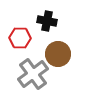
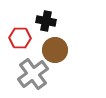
black cross: moved 1 px left
brown circle: moved 3 px left, 4 px up
